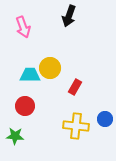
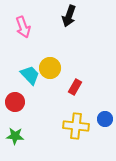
cyan trapezoid: rotated 45 degrees clockwise
red circle: moved 10 px left, 4 px up
